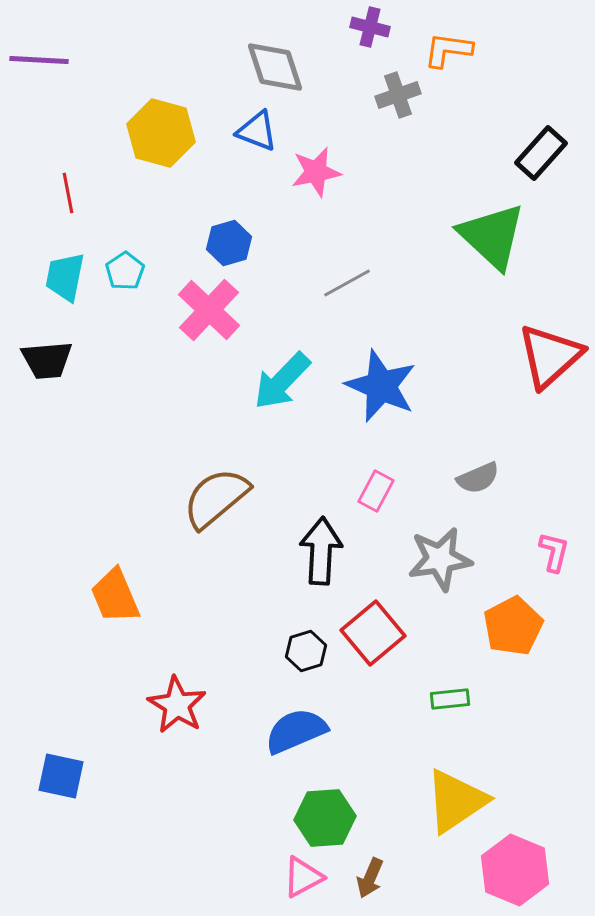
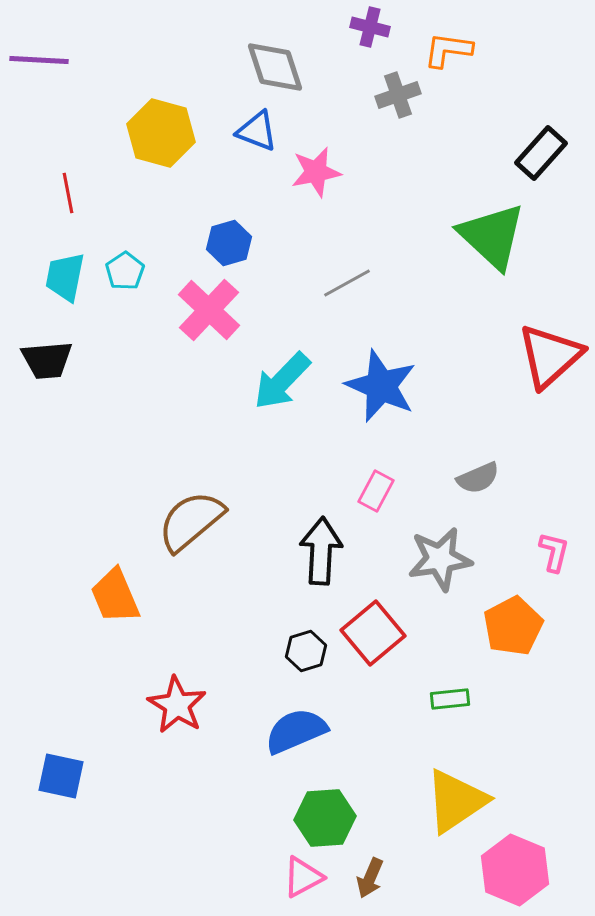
brown semicircle: moved 25 px left, 23 px down
